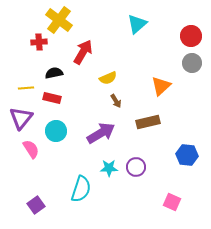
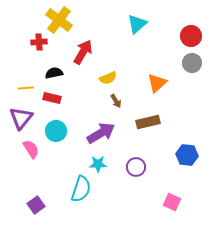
orange triangle: moved 4 px left, 3 px up
cyan star: moved 11 px left, 4 px up
